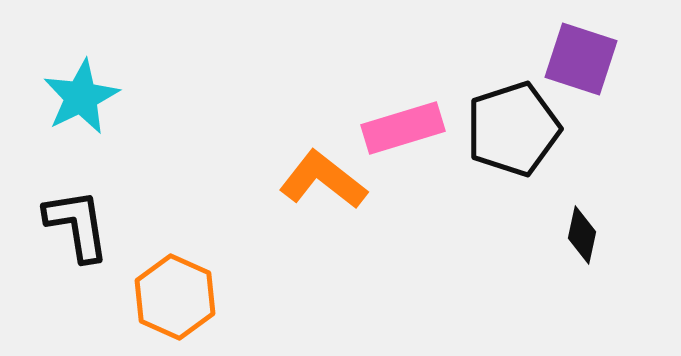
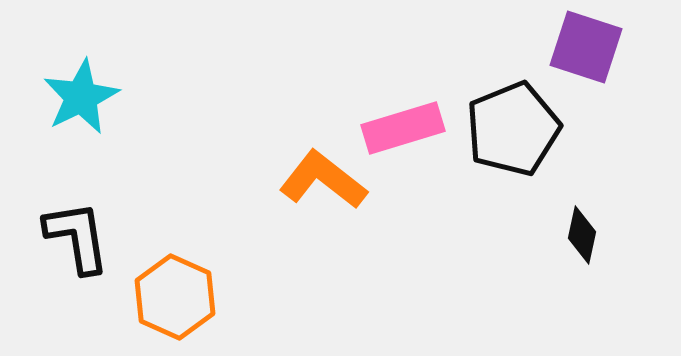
purple square: moved 5 px right, 12 px up
black pentagon: rotated 4 degrees counterclockwise
black L-shape: moved 12 px down
